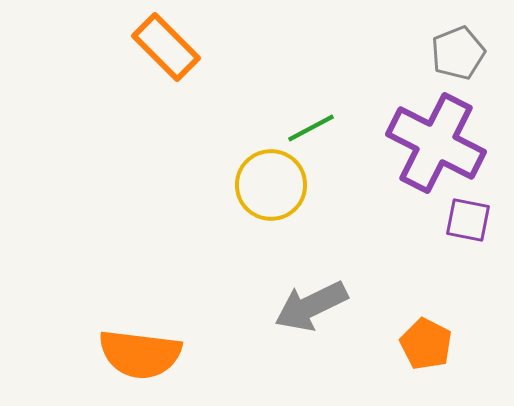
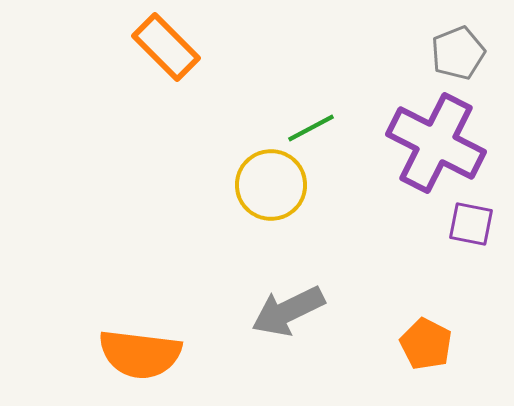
purple square: moved 3 px right, 4 px down
gray arrow: moved 23 px left, 5 px down
